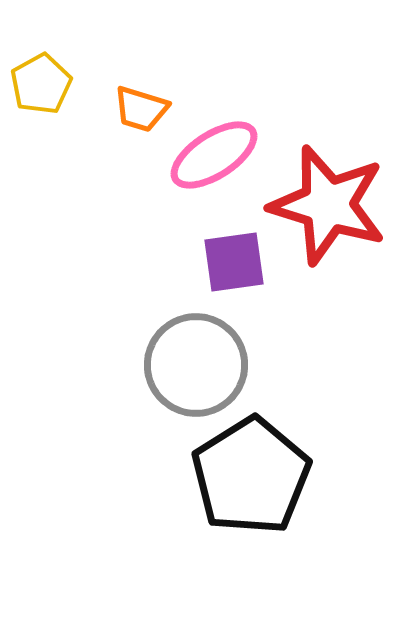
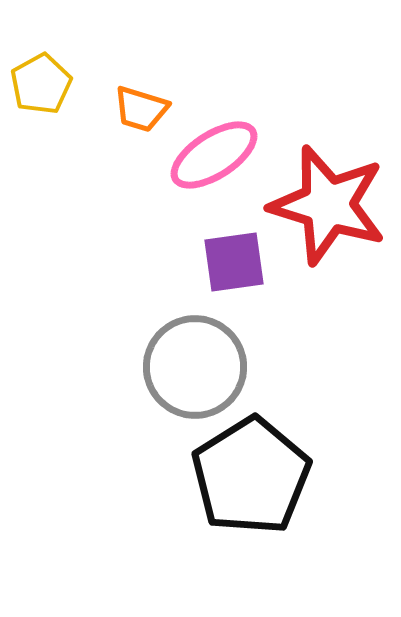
gray circle: moved 1 px left, 2 px down
